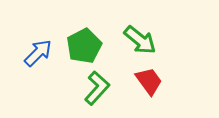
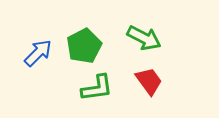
green arrow: moved 4 px right, 2 px up; rotated 12 degrees counterclockwise
green L-shape: rotated 40 degrees clockwise
